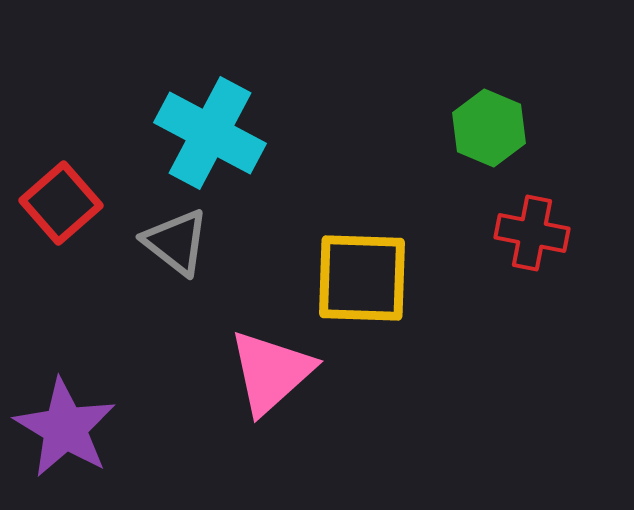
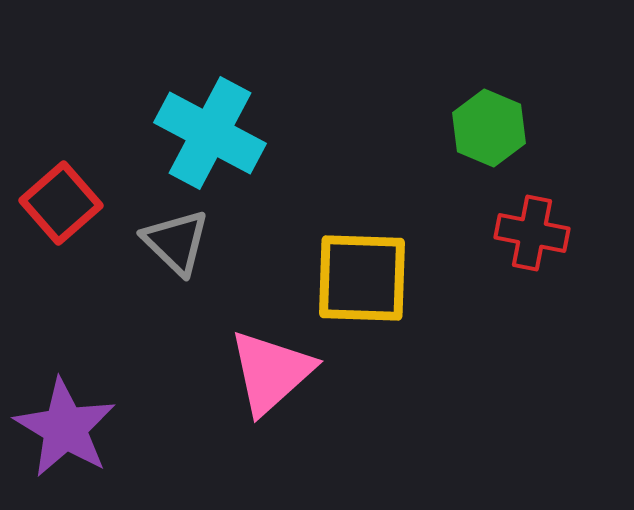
gray triangle: rotated 6 degrees clockwise
